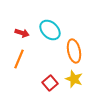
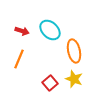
red arrow: moved 2 px up
